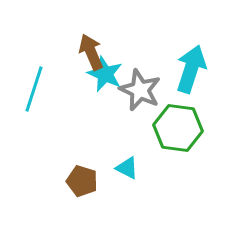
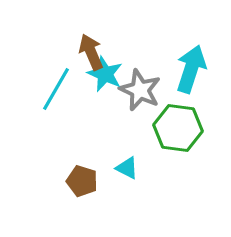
cyan line: moved 22 px right; rotated 12 degrees clockwise
